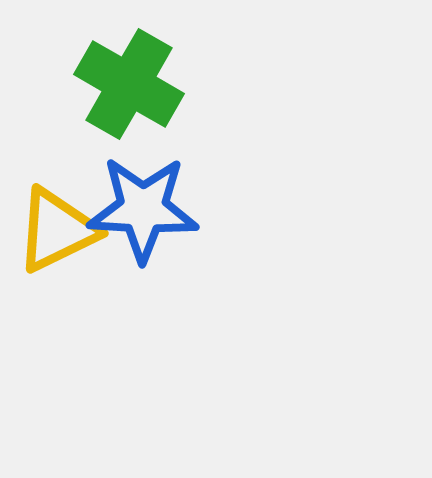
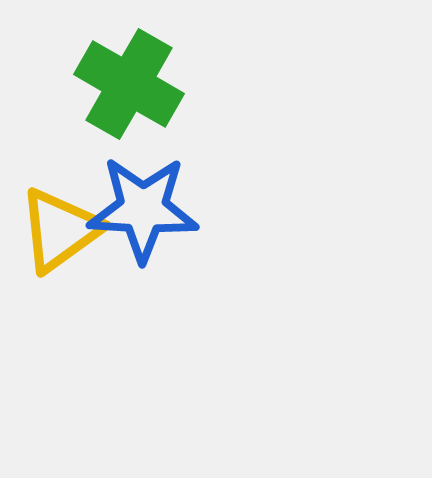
yellow triangle: moved 3 px right; rotated 10 degrees counterclockwise
